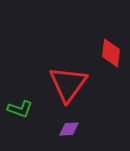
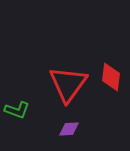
red diamond: moved 24 px down
green L-shape: moved 3 px left, 1 px down
